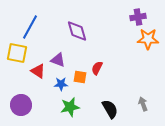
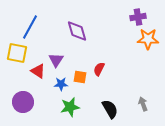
purple triangle: moved 2 px left; rotated 42 degrees clockwise
red semicircle: moved 2 px right, 1 px down
purple circle: moved 2 px right, 3 px up
